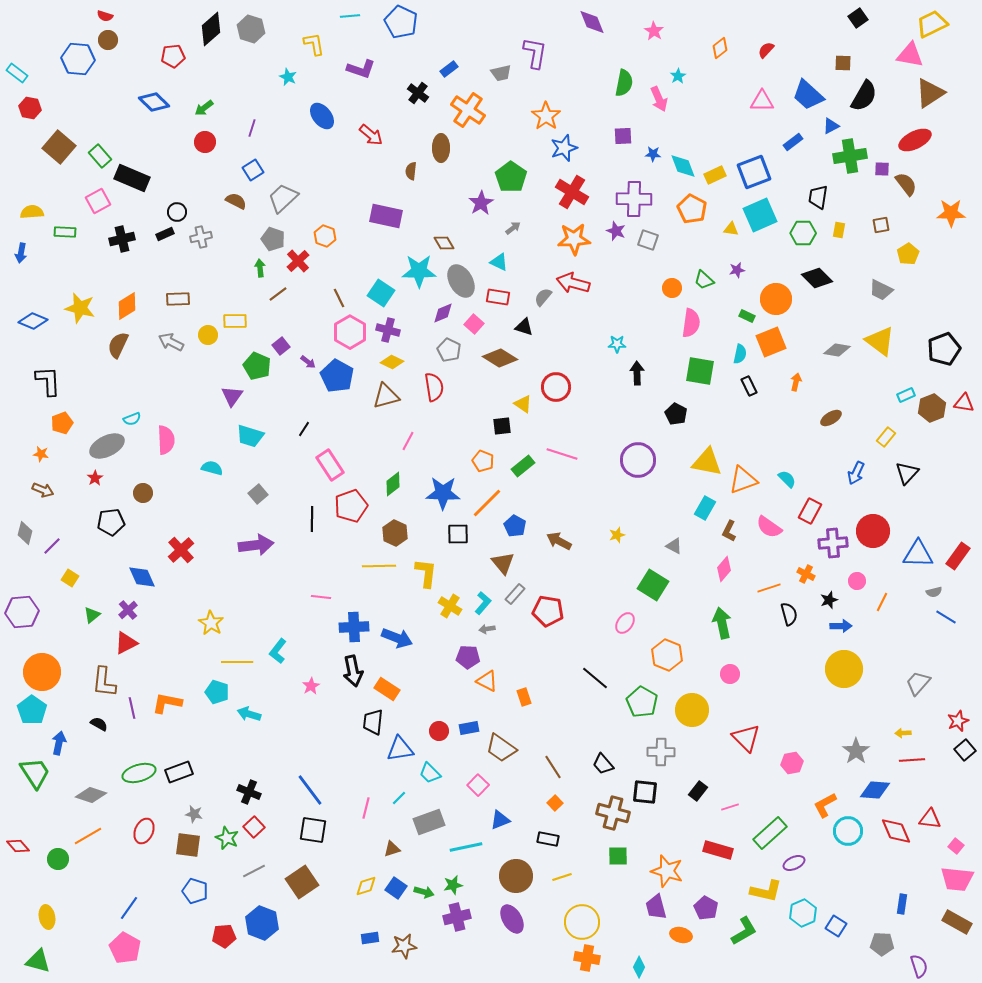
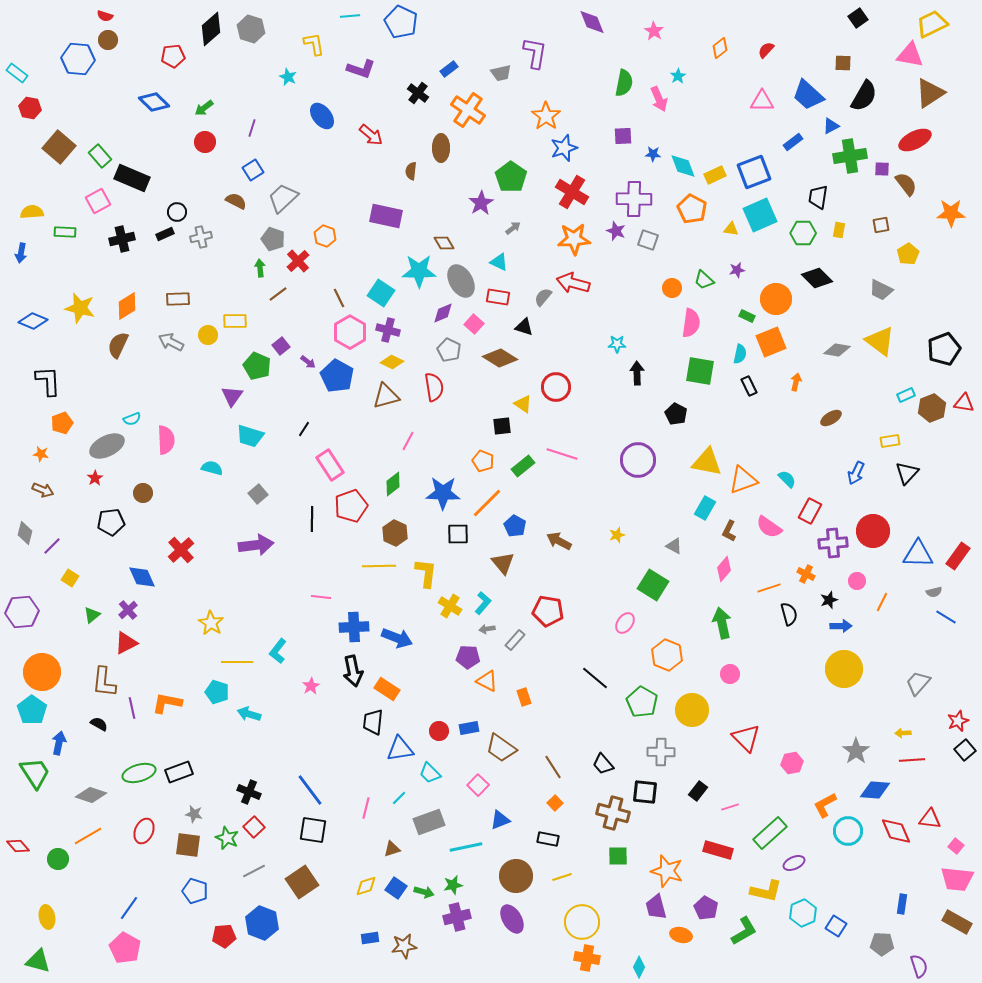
yellow rectangle at (886, 437): moved 4 px right, 4 px down; rotated 42 degrees clockwise
gray rectangle at (515, 594): moved 46 px down
